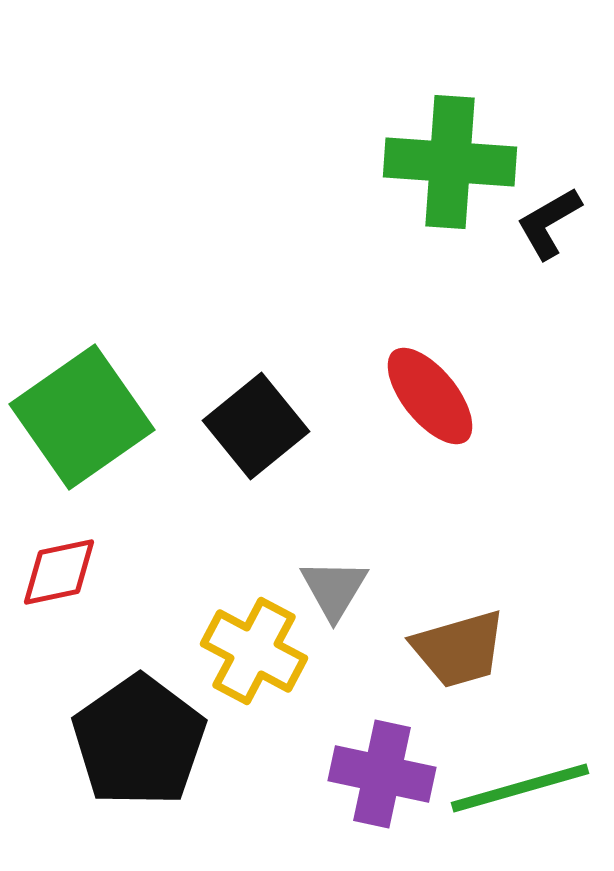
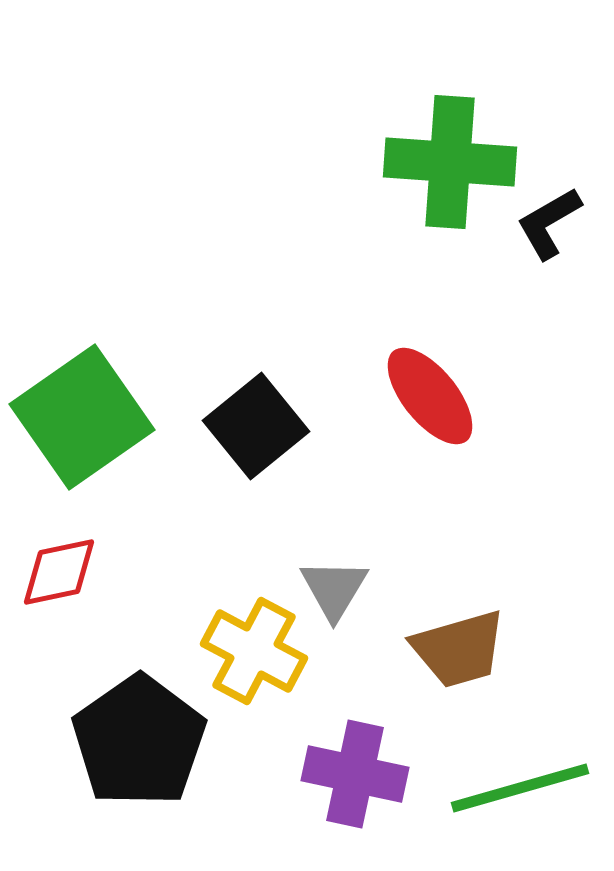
purple cross: moved 27 px left
